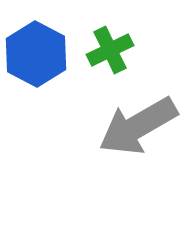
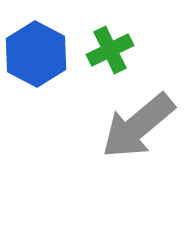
gray arrow: rotated 10 degrees counterclockwise
